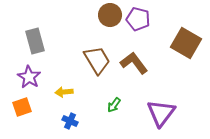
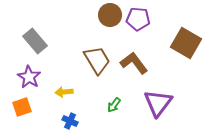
purple pentagon: rotated 10 degrees counterclockwise
gray rectangle: rotated 25 degrees counterclockwise
purple triangle: moved 3 px left, 10 px up
